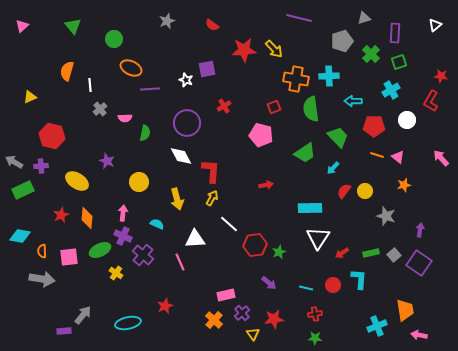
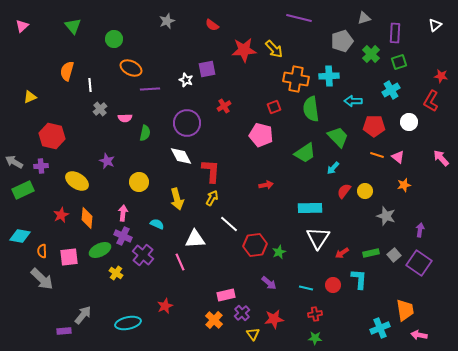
white circle at (407, 120): moved 2 px right, 2 px down
gray arrow at (42, 279): rotated 35 degrees clockwise
cyan cross at (377, 326): moved 3 px right, 2 px down
